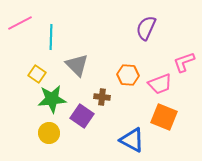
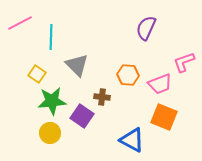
green star: moved 2 px down
yellow circle: moved 1 px right
